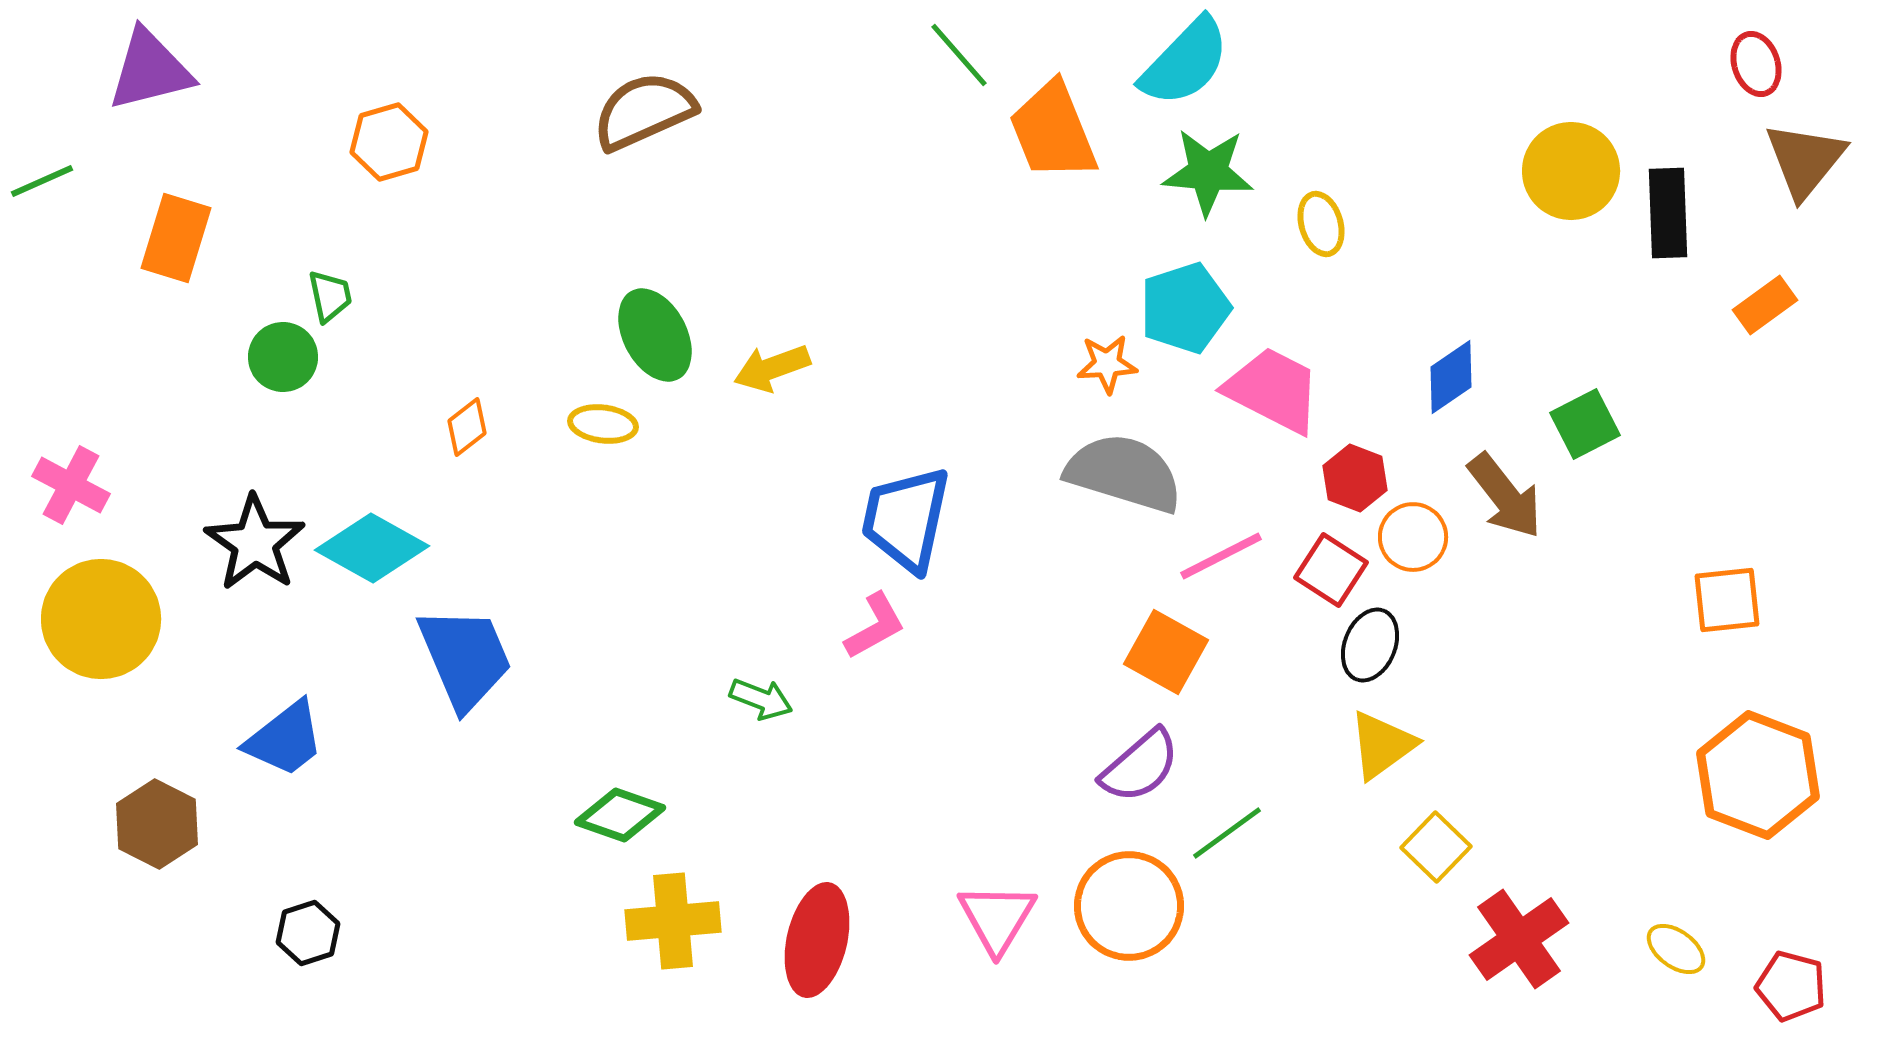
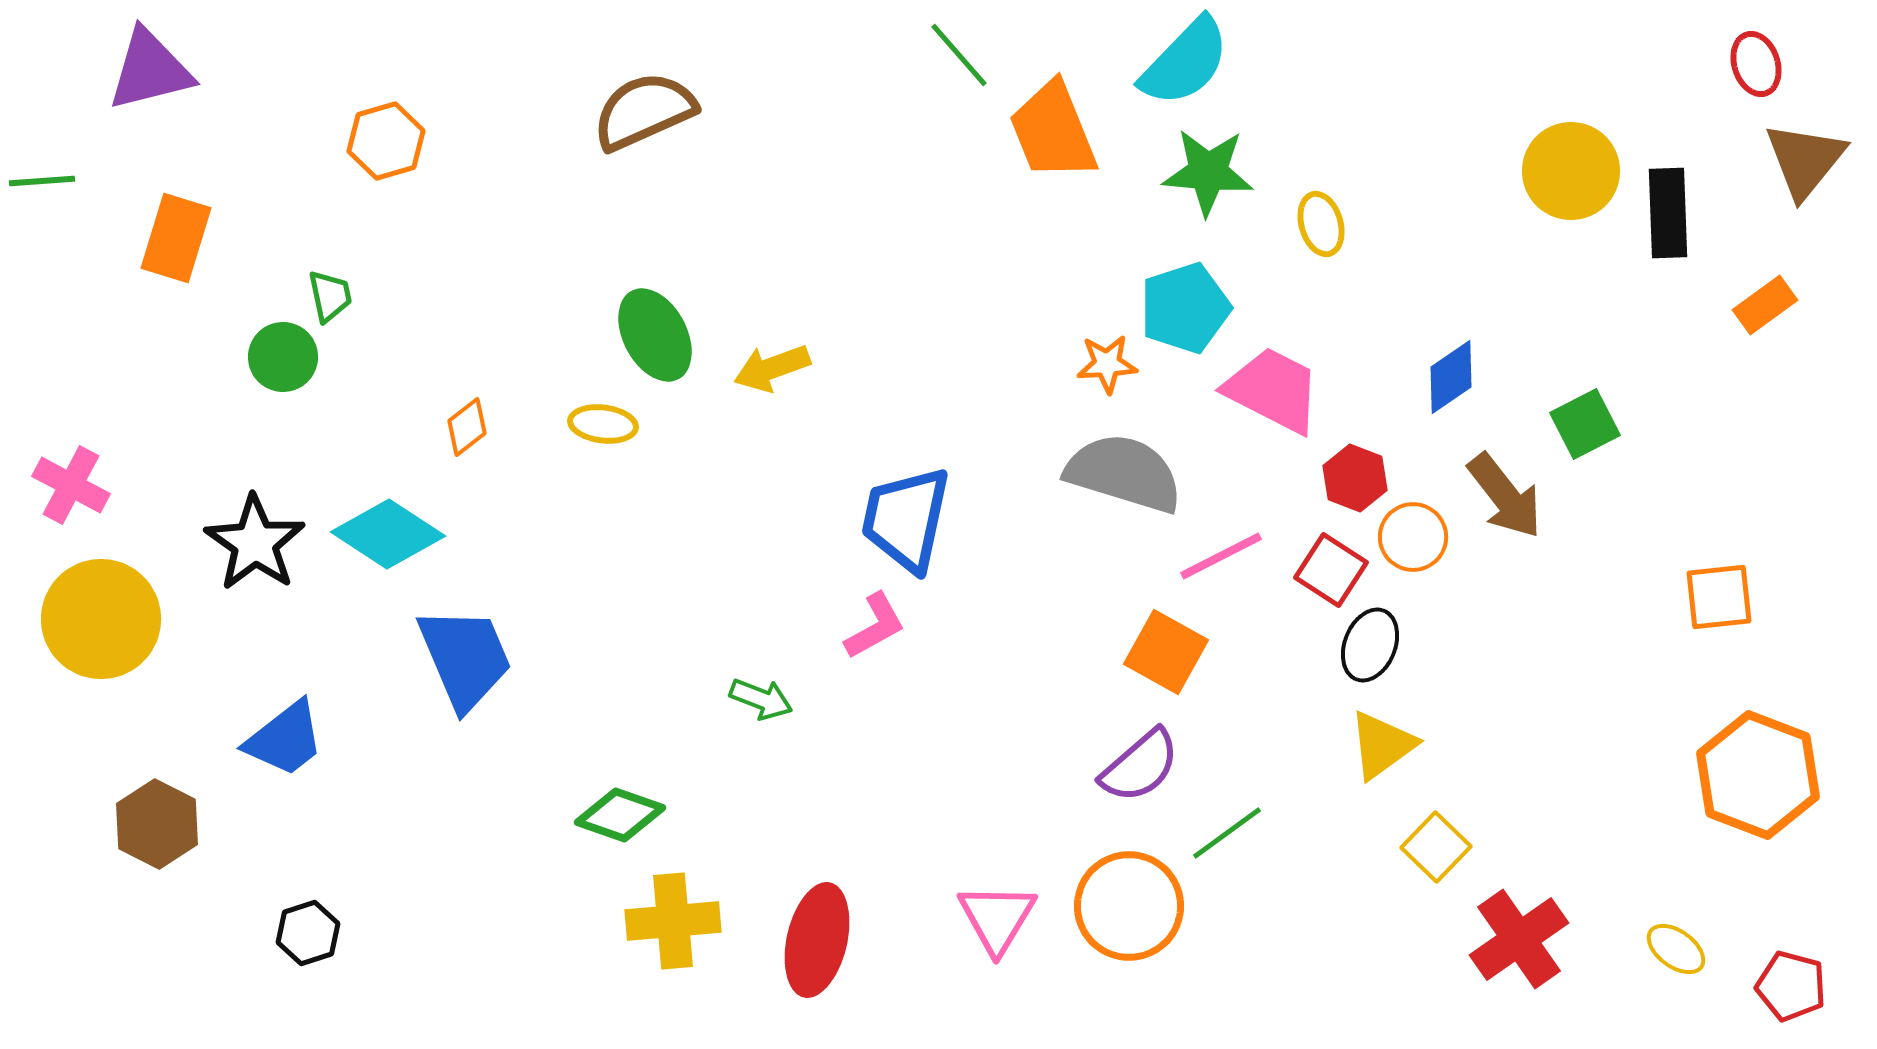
orange hexagon at (389, 142): moved 3 px left, 1 px up
green line at (42, 181): rotated 20 degrees clockwise
cyan diamond at (372, 548): moved 16 px right, 14 px up; rotated 4 degrees clockwise
orange square at (1727, 600): moved 8 px left, 3 px up
